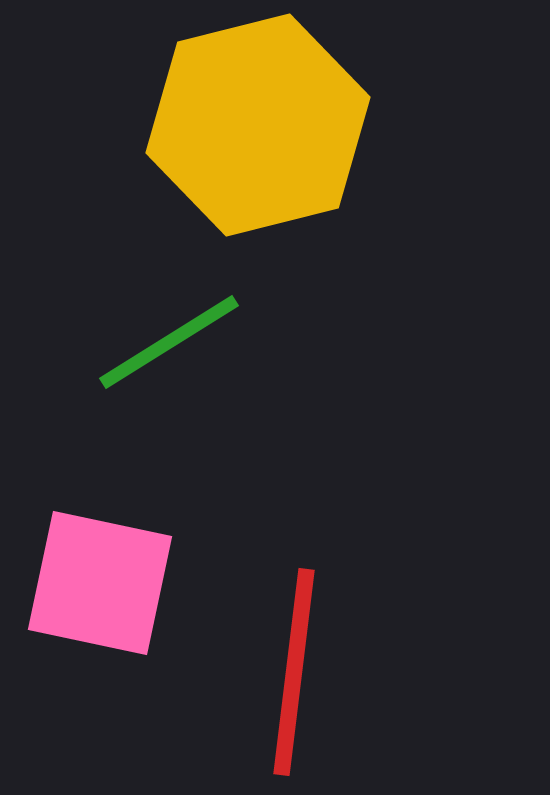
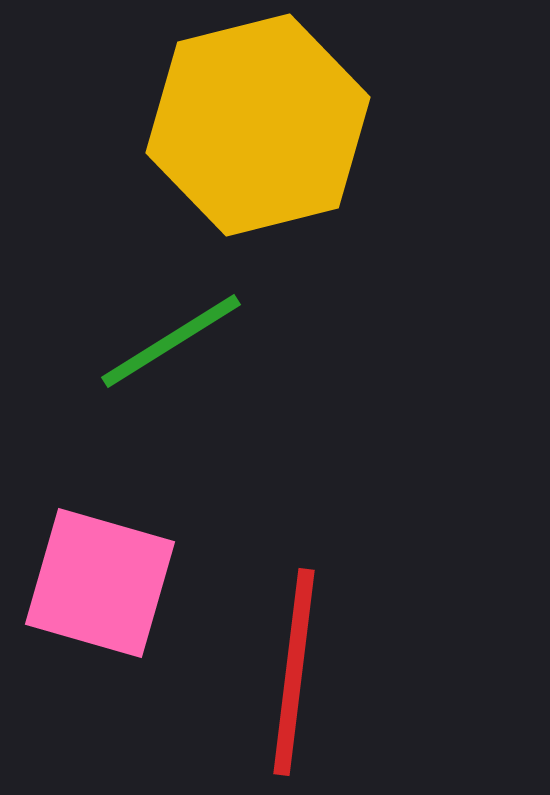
green line: moved 2 px right, 1 px up
pink square: rotated 4 degrees clockwise
